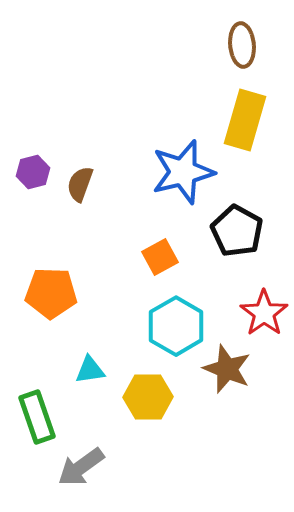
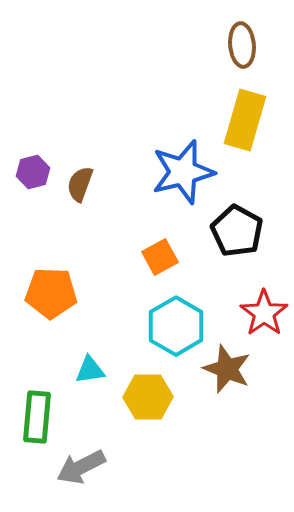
green rectangle: rotated 24 degrees clockwise
gray arrow: rotated 9 degrees clockwise
